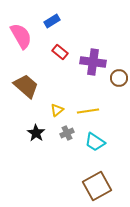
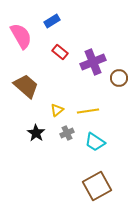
purple cross: rotated 30 degrees counterclockwise
